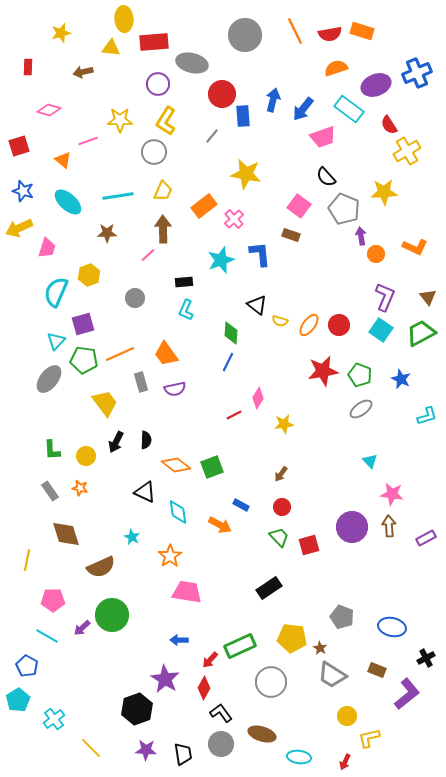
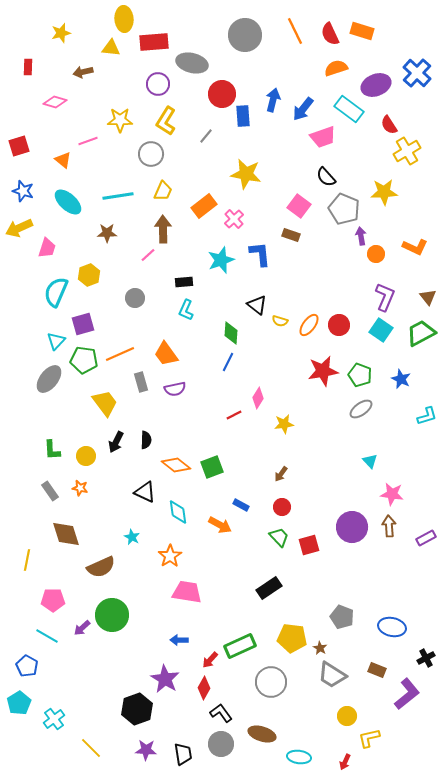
red semicircle at (330, 34): rotated 75 degrees clockwise
blue cross at (417, 73): rotated 24 degrees counterclockwise
pink diamond at (49, 110): moved 6 px right, 8 px up
gray line at (212, 136): moved 6 px left
gray circle at (154, 152): moved 3 px left, 2 px down
cyan pentagon at (18, 700): moved 1 px right, 3 px down
